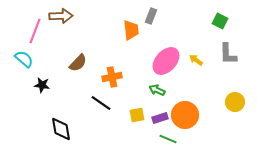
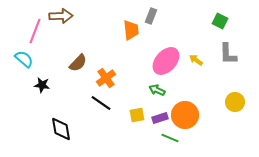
orange cross: moved 6 px left, 1 px down; rotated 24 degrees counterclockwise
green line: moved 2 px right, 1 px up
